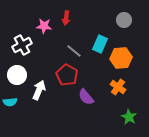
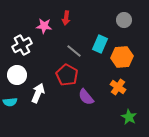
orange hexagon: moved 1 px right, 1 px up
white arrow: moved 1 px left, 3 px down
